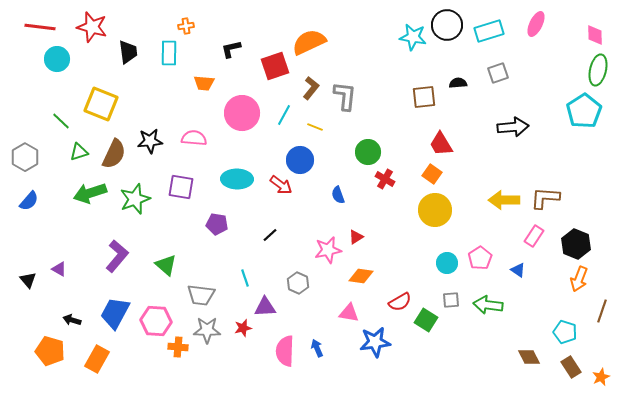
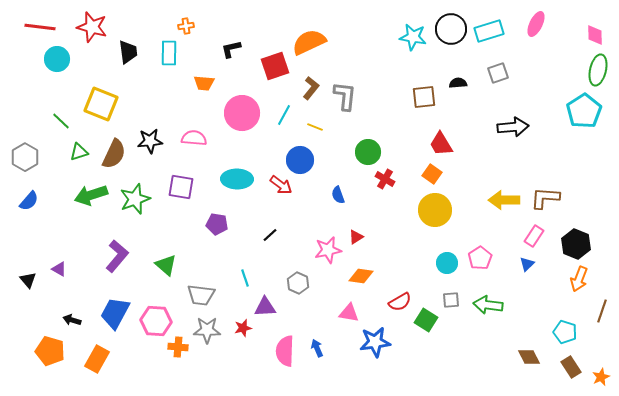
black circle at (447, 25): moved 4 px right, 4 px down
green arrow at (90, 193): moved 1 px right, 2 px down
blue triangle at (518, 270): moved 9 px right, 6 px up; rotated 42 degrees clockwise
